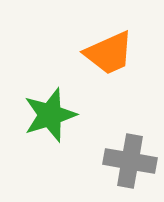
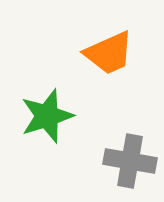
green star: moved 3 px left, 1 px down
